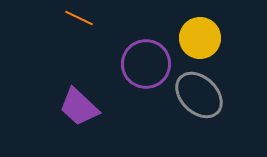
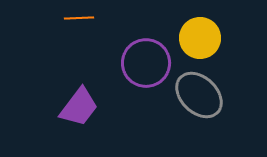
orange line: rotated 28 degrees counterclockwise
purple circle: moved 1 px up
purple trapezoid: rotated 96 degrees counterclockwise
